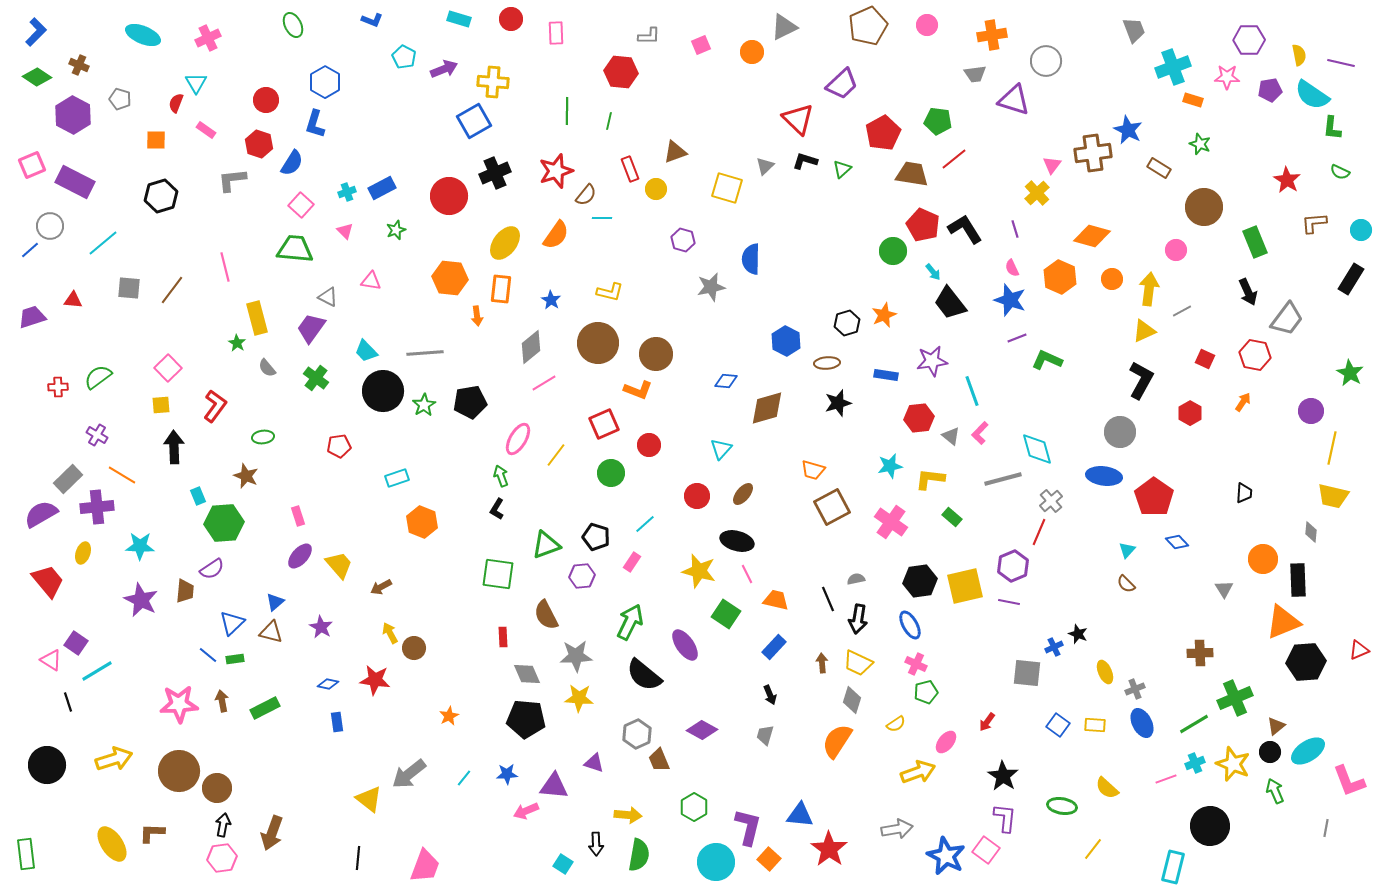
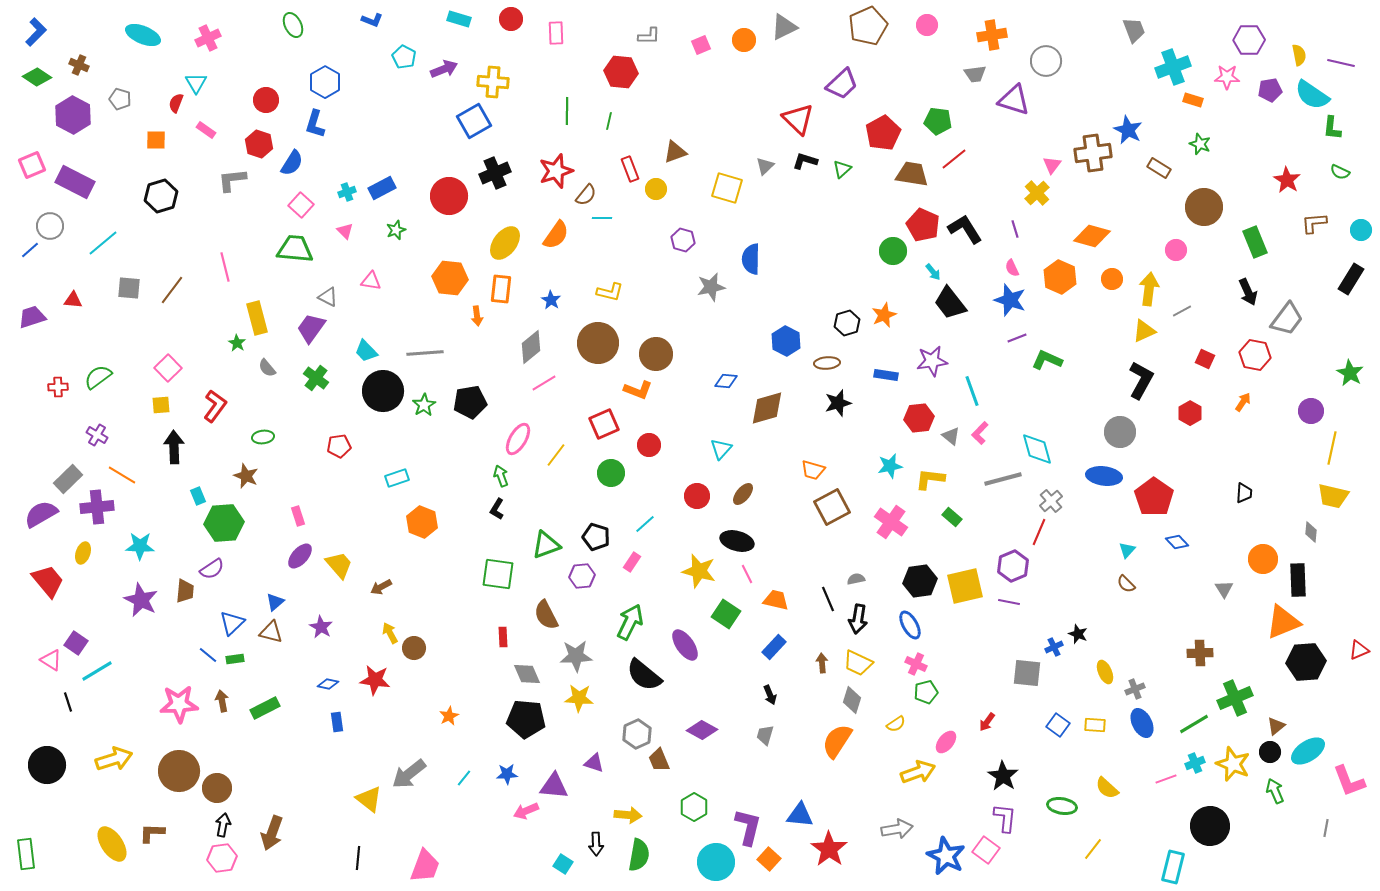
orange circle at (752, 52): moved 8 px left, 12 px up
